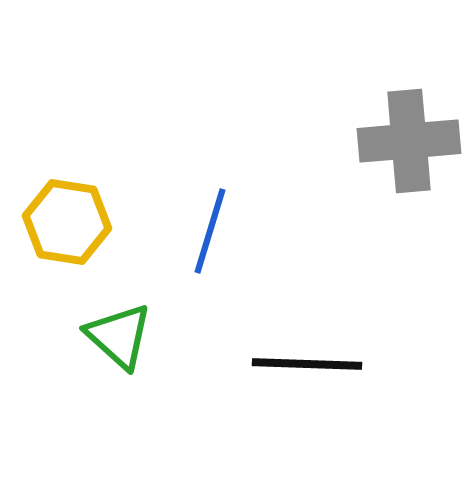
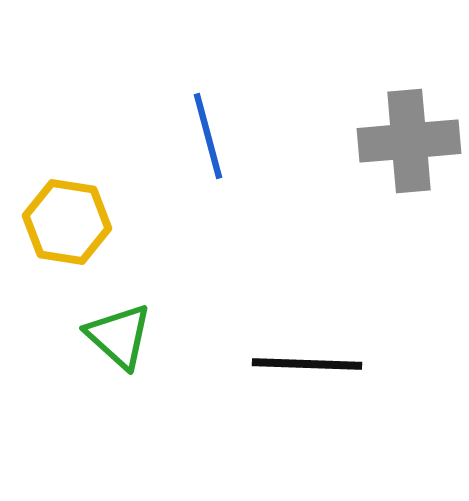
blue line: moved 2 px left, 95 px up; rotated 32 degrees counterclockwise
